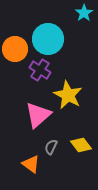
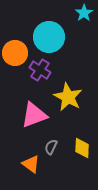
cyan circle: moved 1 px right, 2 px up
orange circle: moved 4 px down
yellow star: moved 2 px down
pink triangle: moved 4 px left; rotated 20 degrees clockwise
yellow diamond: moved 1 px right, 3 px down; rotated 40 degrees clockwise
